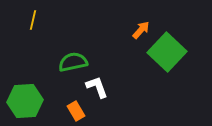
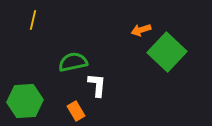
orange arrow: rotated 150 degrees counterclockwise
white L-shape: moved 2 px up; rotated 25 degrees clockwise
